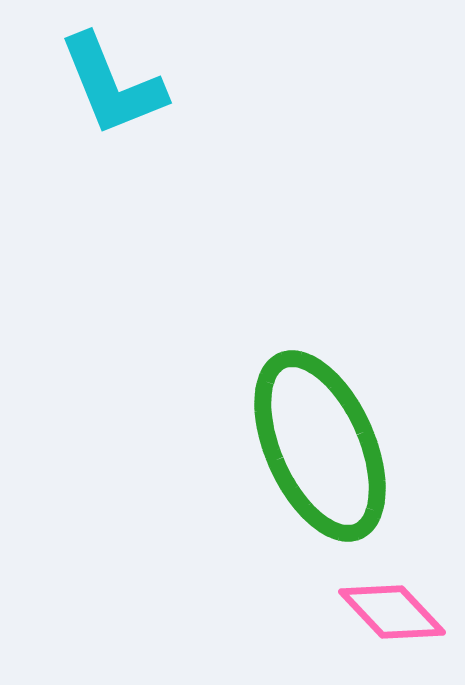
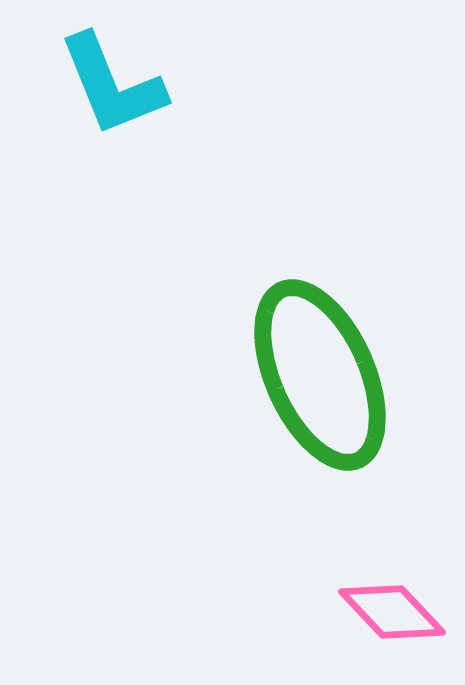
green ellipse: moved 71 px up
